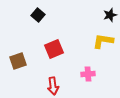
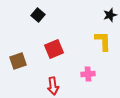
yellow L-shape: rotated 80 degrees clockwise
